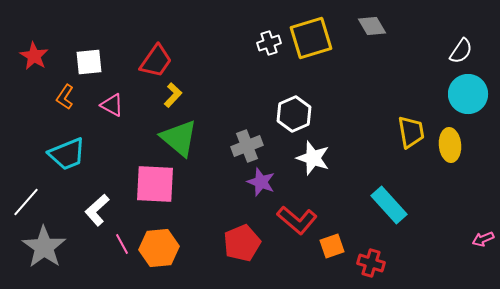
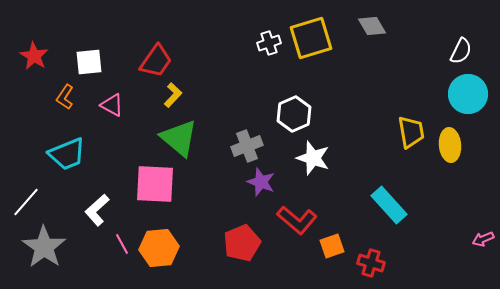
white semicircle: rotated 8 degrees counterclockwise
